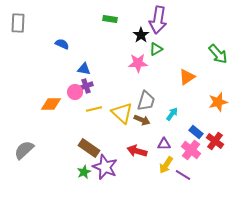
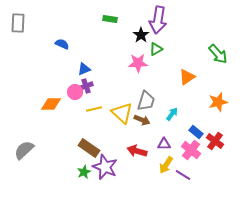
blue triangle: rotated 32 degrees counterclockwise
